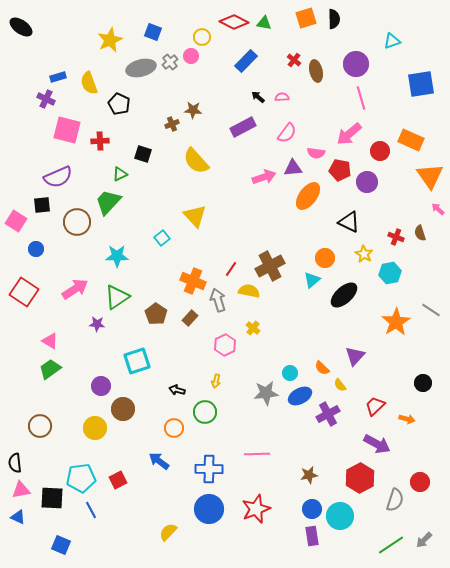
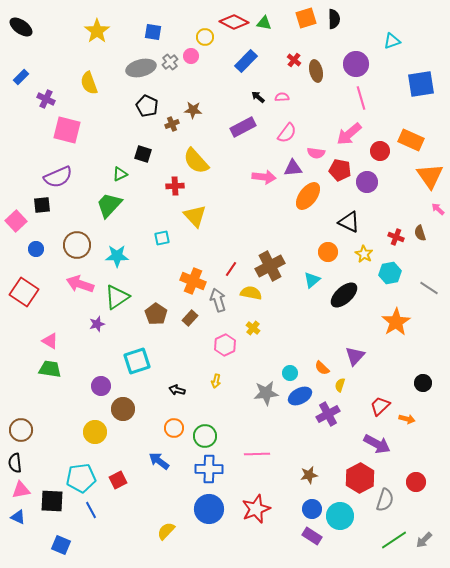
blue square at (153, 32): rotated 12 degrees counterclockwise
yellow circle at (202, 37): moved 3 px right
yellow star at (110, 40): moved 13 px left, 9 px up; rotated 10 degrees counterclockwise
blue rectangle at (58, 77): moved 37 px left; rotated 28 degrees counterclockwise
black pentagon at (119, 104): moved 28 px right, 2 px down
red cross at (100, 141): moved 75 px right, 45 px down
pink arrow at (264, 177): rotated 25 degrees clockwise
green trapezoid at (108, 202): moved 1 px right, 3 px down
pink square at (16, 221): rotated 15 degrees clockwise
brown circle at (77, 222): moved 23 px down
cyan square at (162, 238): rotated 28 degrees clockwise
orange circle at (325, 258): moved 3 px right, 6 px up
pink arrow at (75, 289): moved 5 px right, 5 px up; rotated 128 degrees counterclockwise
yellow semicircle at (249, 291): moved 2 px right, 2 px down
gray line at (431, 310): moved 2 px left, 22 px up
purple star at (97, 324): rotated 21 degrees counterclockwise
green trapezoid at (50, 369): rotated 45 degrees clockwise
yellow semicircle at (340, 385): rotated 56 degrees clockwise
red trapezoid at (375, 406): moved 5 px right
green circle at (205, 412): moved 24 px down
brown circle at (40, 426): moved 19 px left, 4 px down
yellow circle at (95, 428): moved 4 px down
red circle at (420, 482): moved 4 px left
black square at (52, 498): moved 3 px down
gray semicircle at (395, 500): moved 10 px left
yellow semicircle at (168, 532): moved 2 px left, 1 px up
purple rectangle at (312, 536): rotated 48 degrees counterclockwise
green line at (391, 545): moved 3 px right, 5 px up
